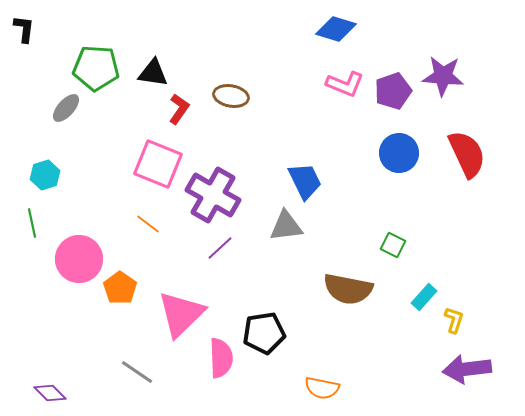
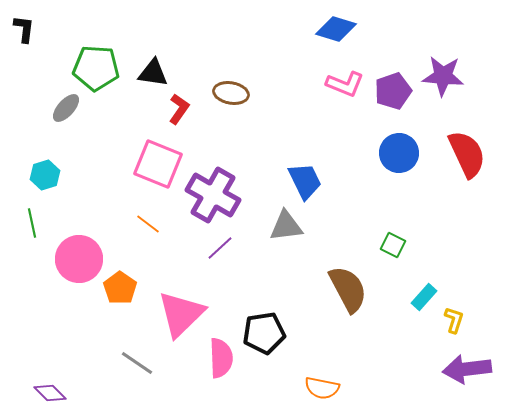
brown ellipse: moved 3 px up
brown semicircle: rotated 129 degrees counterclockwise
gray line: moved 9 px up
